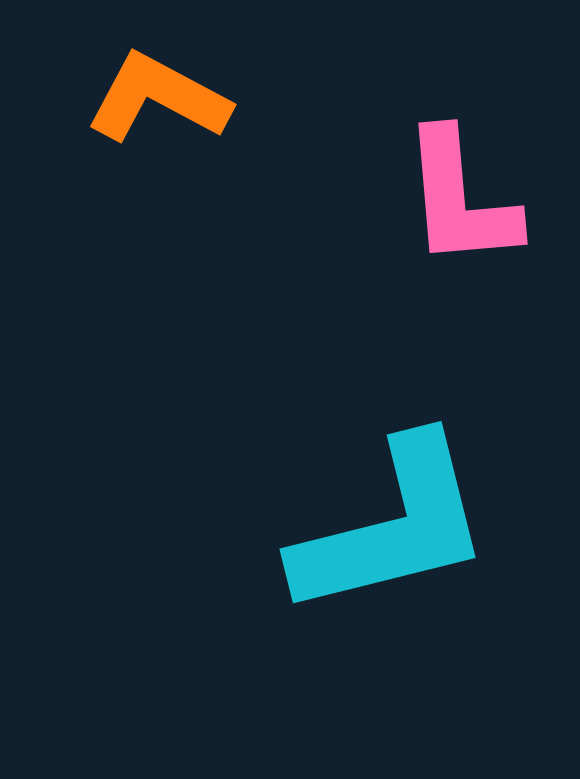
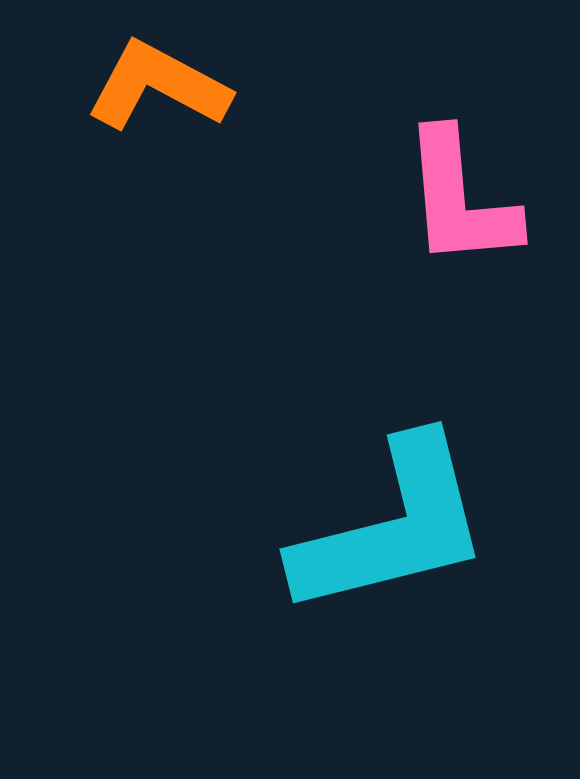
orange L-shape: moved 12 px up
